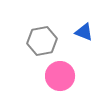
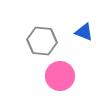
gray hexagon: rotated 16 degrees clockwise
